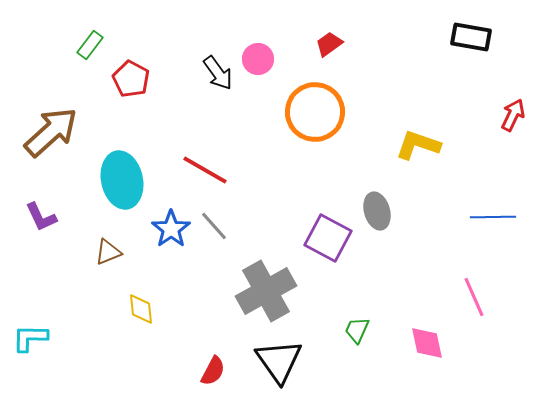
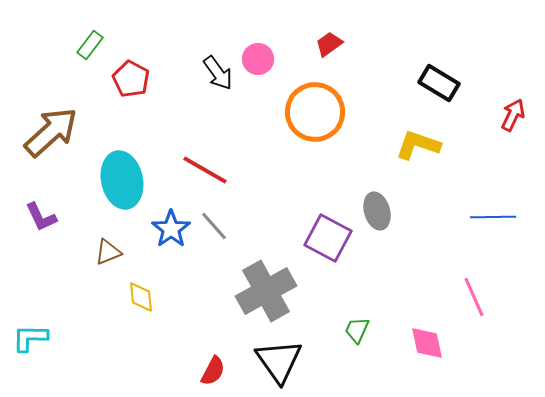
black rectangle: moved 32 px left, 46 px down; rotated 21 degrees clockwise
yellow diamond: moved 12 px up
